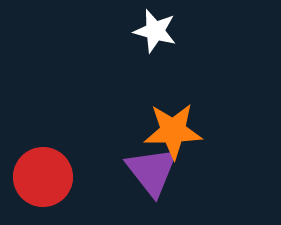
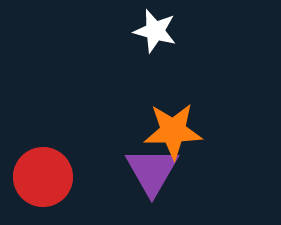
purple triangle: rotated 8 degrees clockwise
